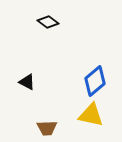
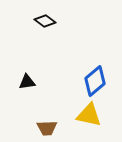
black diamond: moved 3 px left, 1 px up
black triangle: rotated 36 degrees counterclockwise
yellow triangle: moved 2 px left
